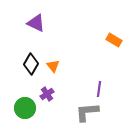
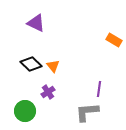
black diamond: rotated 75 degrees counterclockwise
purple cross: moved 1 px right, 2 px up
green circle: moved 3 px down
